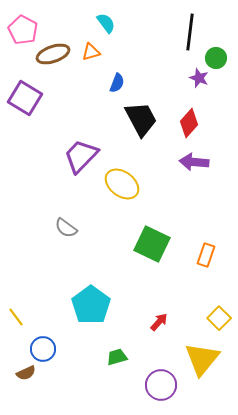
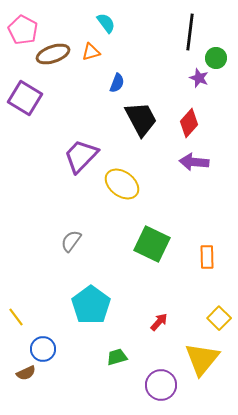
gray semicircle: moved 5 px right, 13 px down; rotated 90 degrees clockwise
orange rectangle: moved 1 px right, 2 px down; rotated 20 degrees counterclockwise
